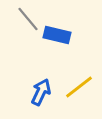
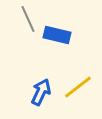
gray line: rotated 16 degrees clockwise
yellow line: moved 1 px left
